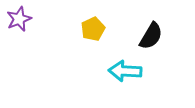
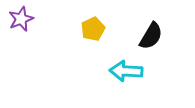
purple star: moved 2 px right
cyan arrow: moved 1 px right
